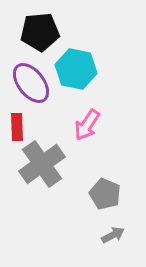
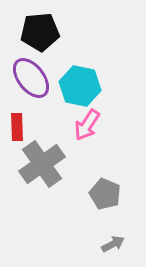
cyan hexagon: moved 4 px right, 17 px down
purple ellipse: moved 5 px up
gray arrow: moved 9 px down
